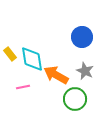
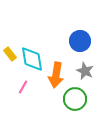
blue circle: moved 2 px left, 4 px down
orange arrow: rotated 110 degrees counterclockwise
pink line: rotated 48 degrees counterclockwise
